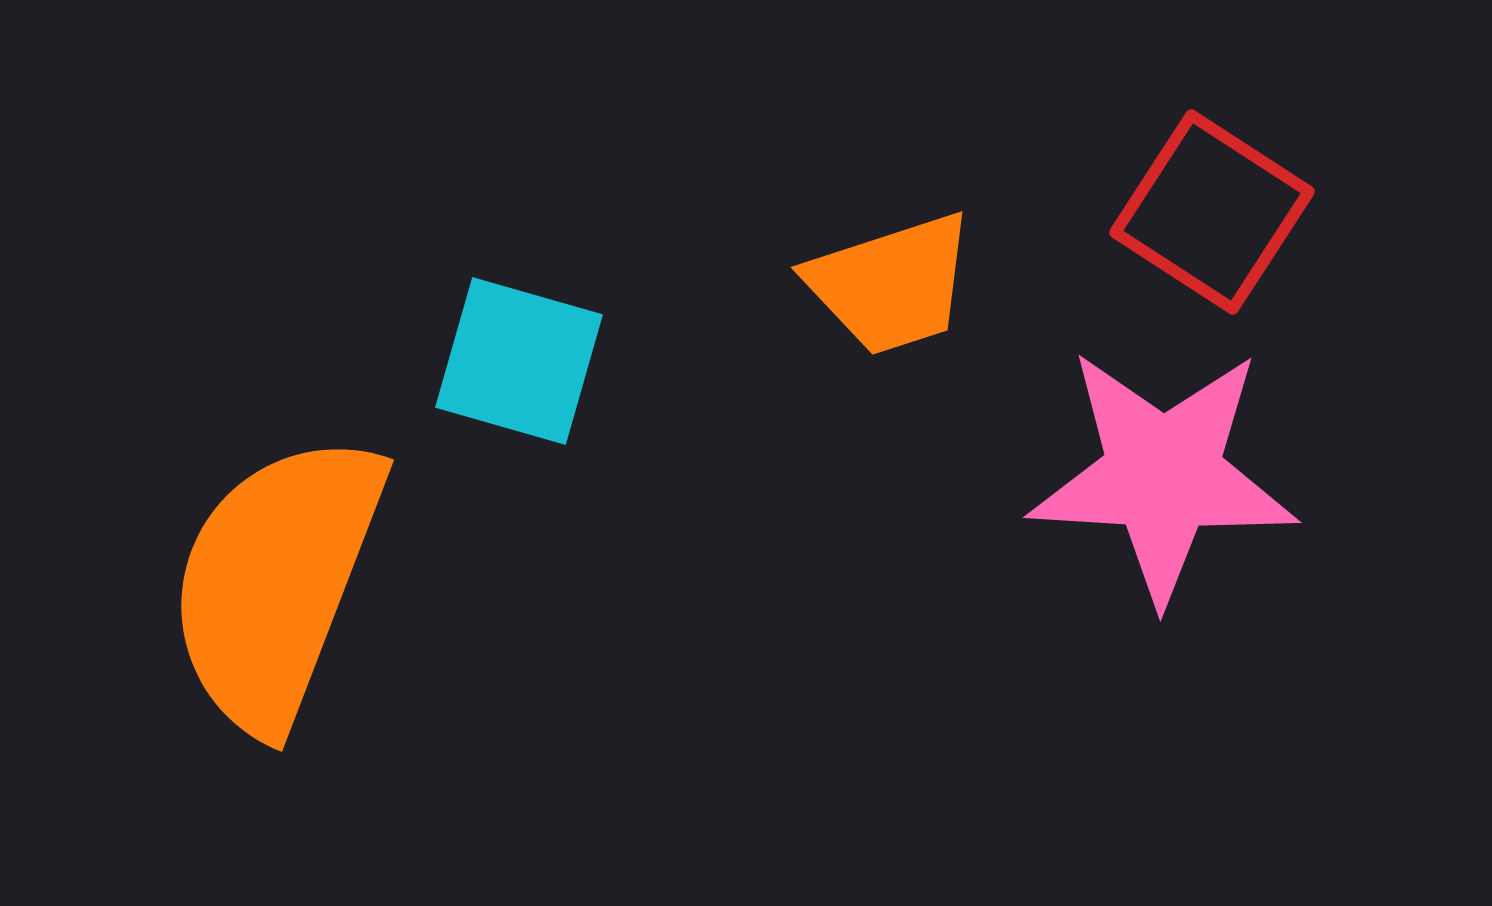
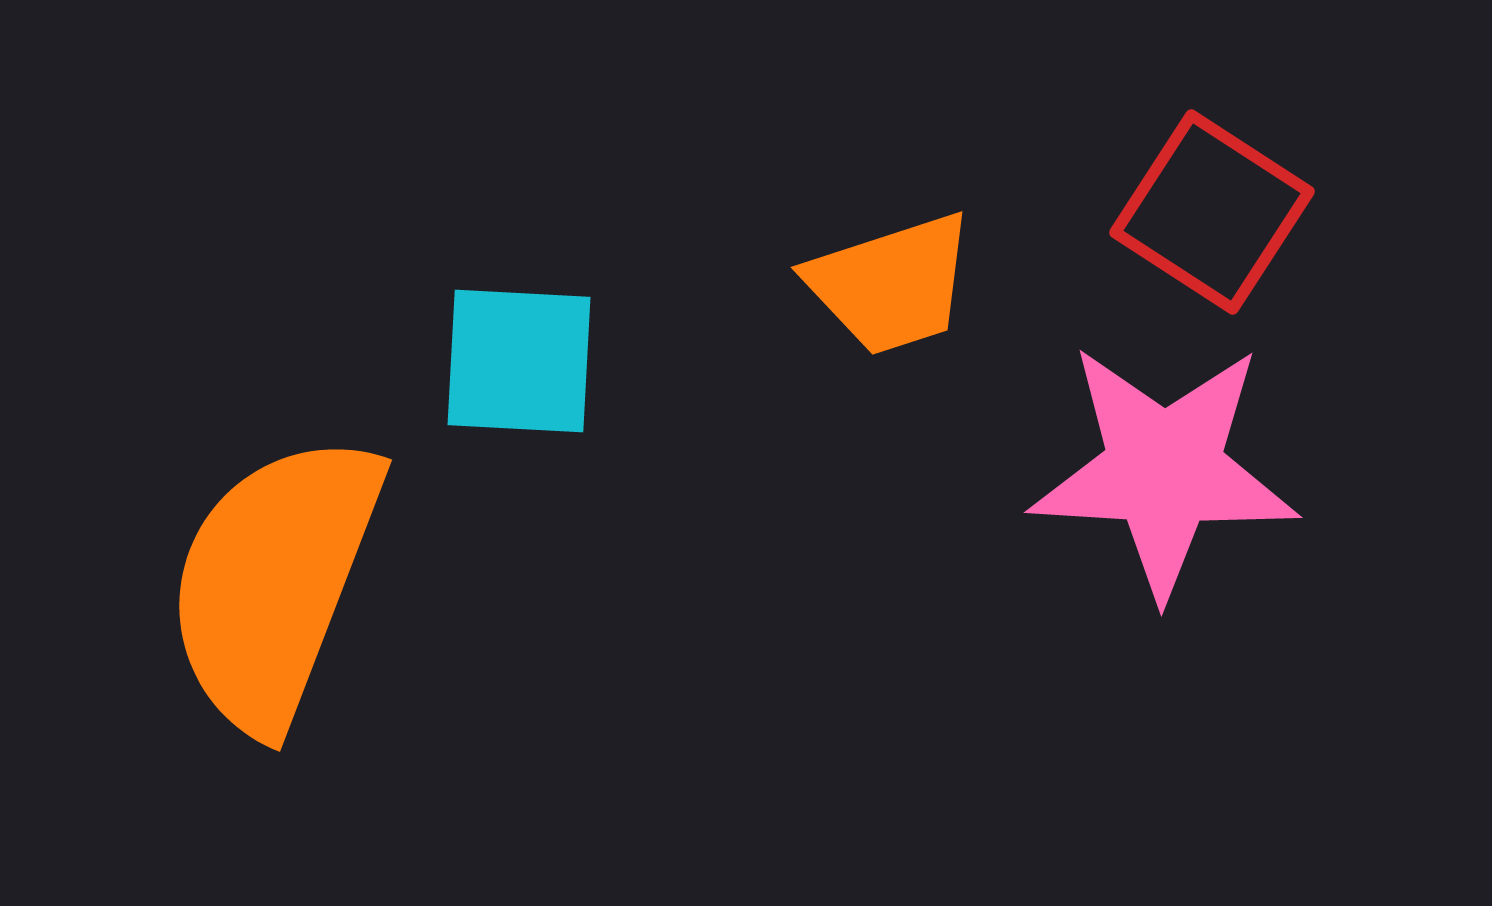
cyan square: rotated 13 degrees counterclockwise
pink star: moved 1 px right, 5 px up
orange semicircle: moved 2 px left
